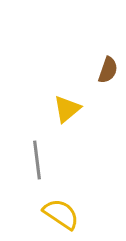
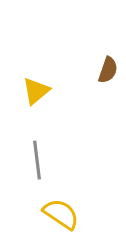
yellow triangle: moved 31 px left, 18 px up
